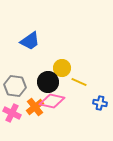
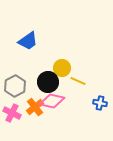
blue trapezoid: moved 2 px left
yellow line: moved 1 px left, 1 px up
gray hexagon: rotated 25 degrees clockwise
